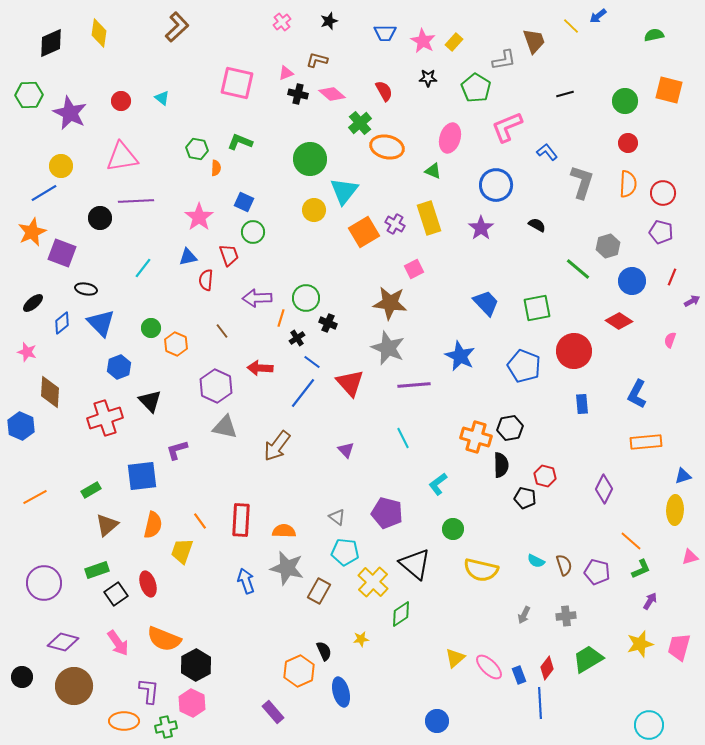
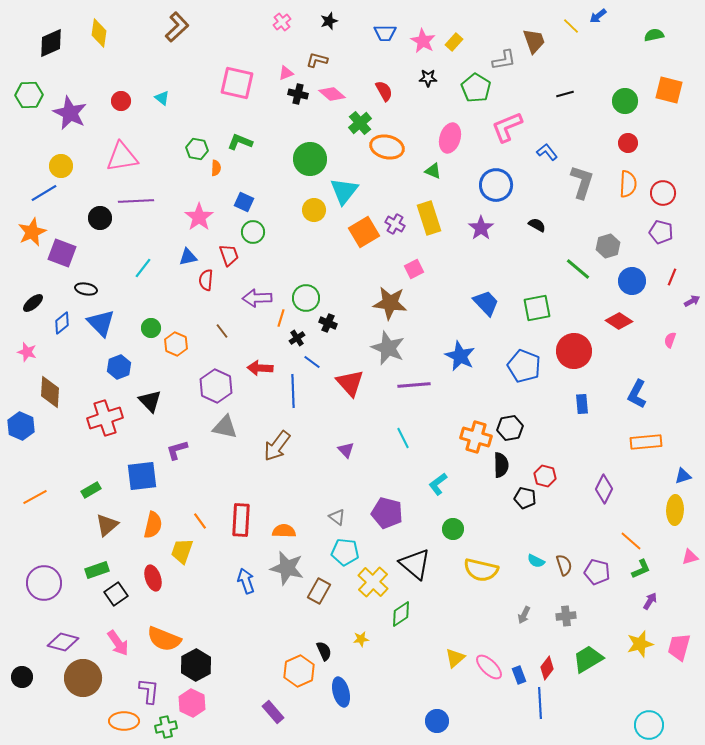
blue line at (303, 393): moved 10 px left, 2 px up; rotated 40 degrees counterclockwise
red ellipse at (148, 584): moved 5 px right, 6 px up
brown circle at (74, 686): moved 9 px right, 8 px up
